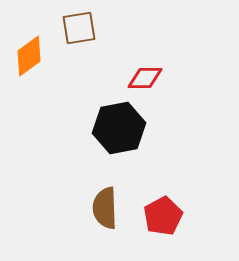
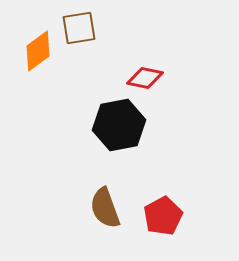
orange diamond: moved 9 px right, 5 px up
red diamond: rotated 12 degrees clockwise
black hexagon: moved 3 px up
brown semicircle: rotated 18 degrees counterclockwise
